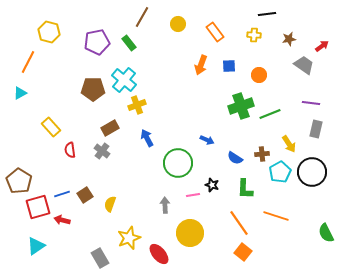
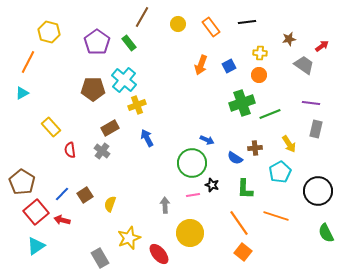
black line at (267, 14): moved 20 px left, 8 px down
orange rectangle at (215, 32): moved 4 px left, 5 px up
yellow cross at (254, 35): moved 6 px right, 18 px down
purple pentagon at (97, 42): rotated 25 degrees counterclockwise
blue square at (229, 66): rotated 24 degrees counterclockwise
cyan triangle at (20, 93): moved 2 px right
green cross at (241, 106): moved 1 px right, 3 px up
brown cross at (262, 154): moved 7 px left, 6 px up
green circle at (178, 163): moved 14 px right
black circle at (312, 172): moved 6 px right, 19 px down
brown pentagon at (19, 181): moved 3 px right, 1 px down
blue line at (62, 194): rotated 28 degrees counterclockwise
red square at (38, 207): moved 2 px left, 5 px down; rotated 25 degrees counterclockwise
